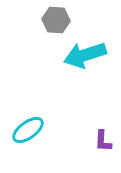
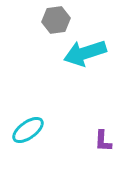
gray hexagon: rotated 12 degrees counterclockwise
cyan arrow: moved 2 px up
